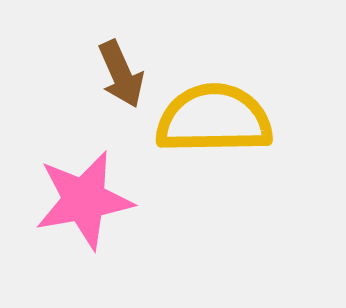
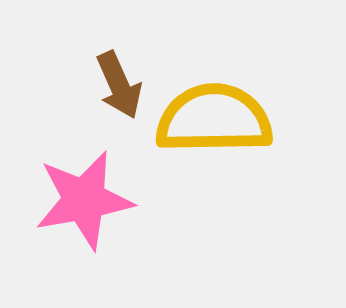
brown arrow: moved 2 px left, 11 px down
